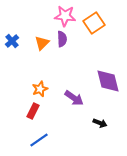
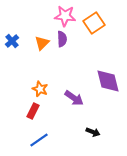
orange star: rotated 28 degrees counterclockwise
black arrow: moved 7 px left, 9 px down
